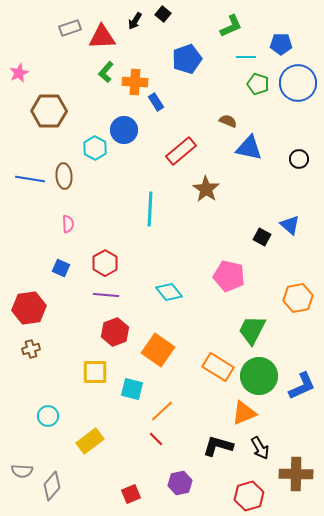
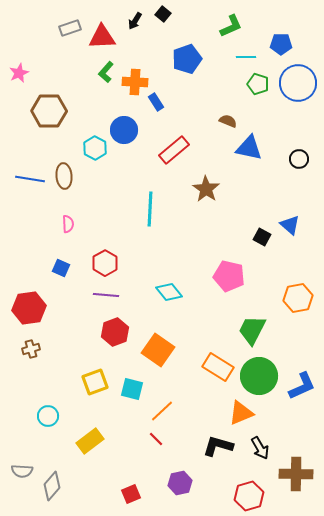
red rectangle at (181, 151): moved 7 px left, 1 px up
yellow square at (95, 372): moved 10 px down; rotated 20 degrees counterclockwise
orange triangle at (244, 413): moved 3 px left
